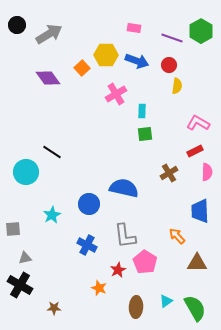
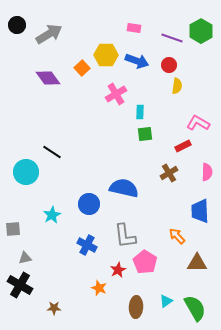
cyan rectangle: moved 2 px left, 1 px down
red rectangle: moved 12 px left, 5 px up
